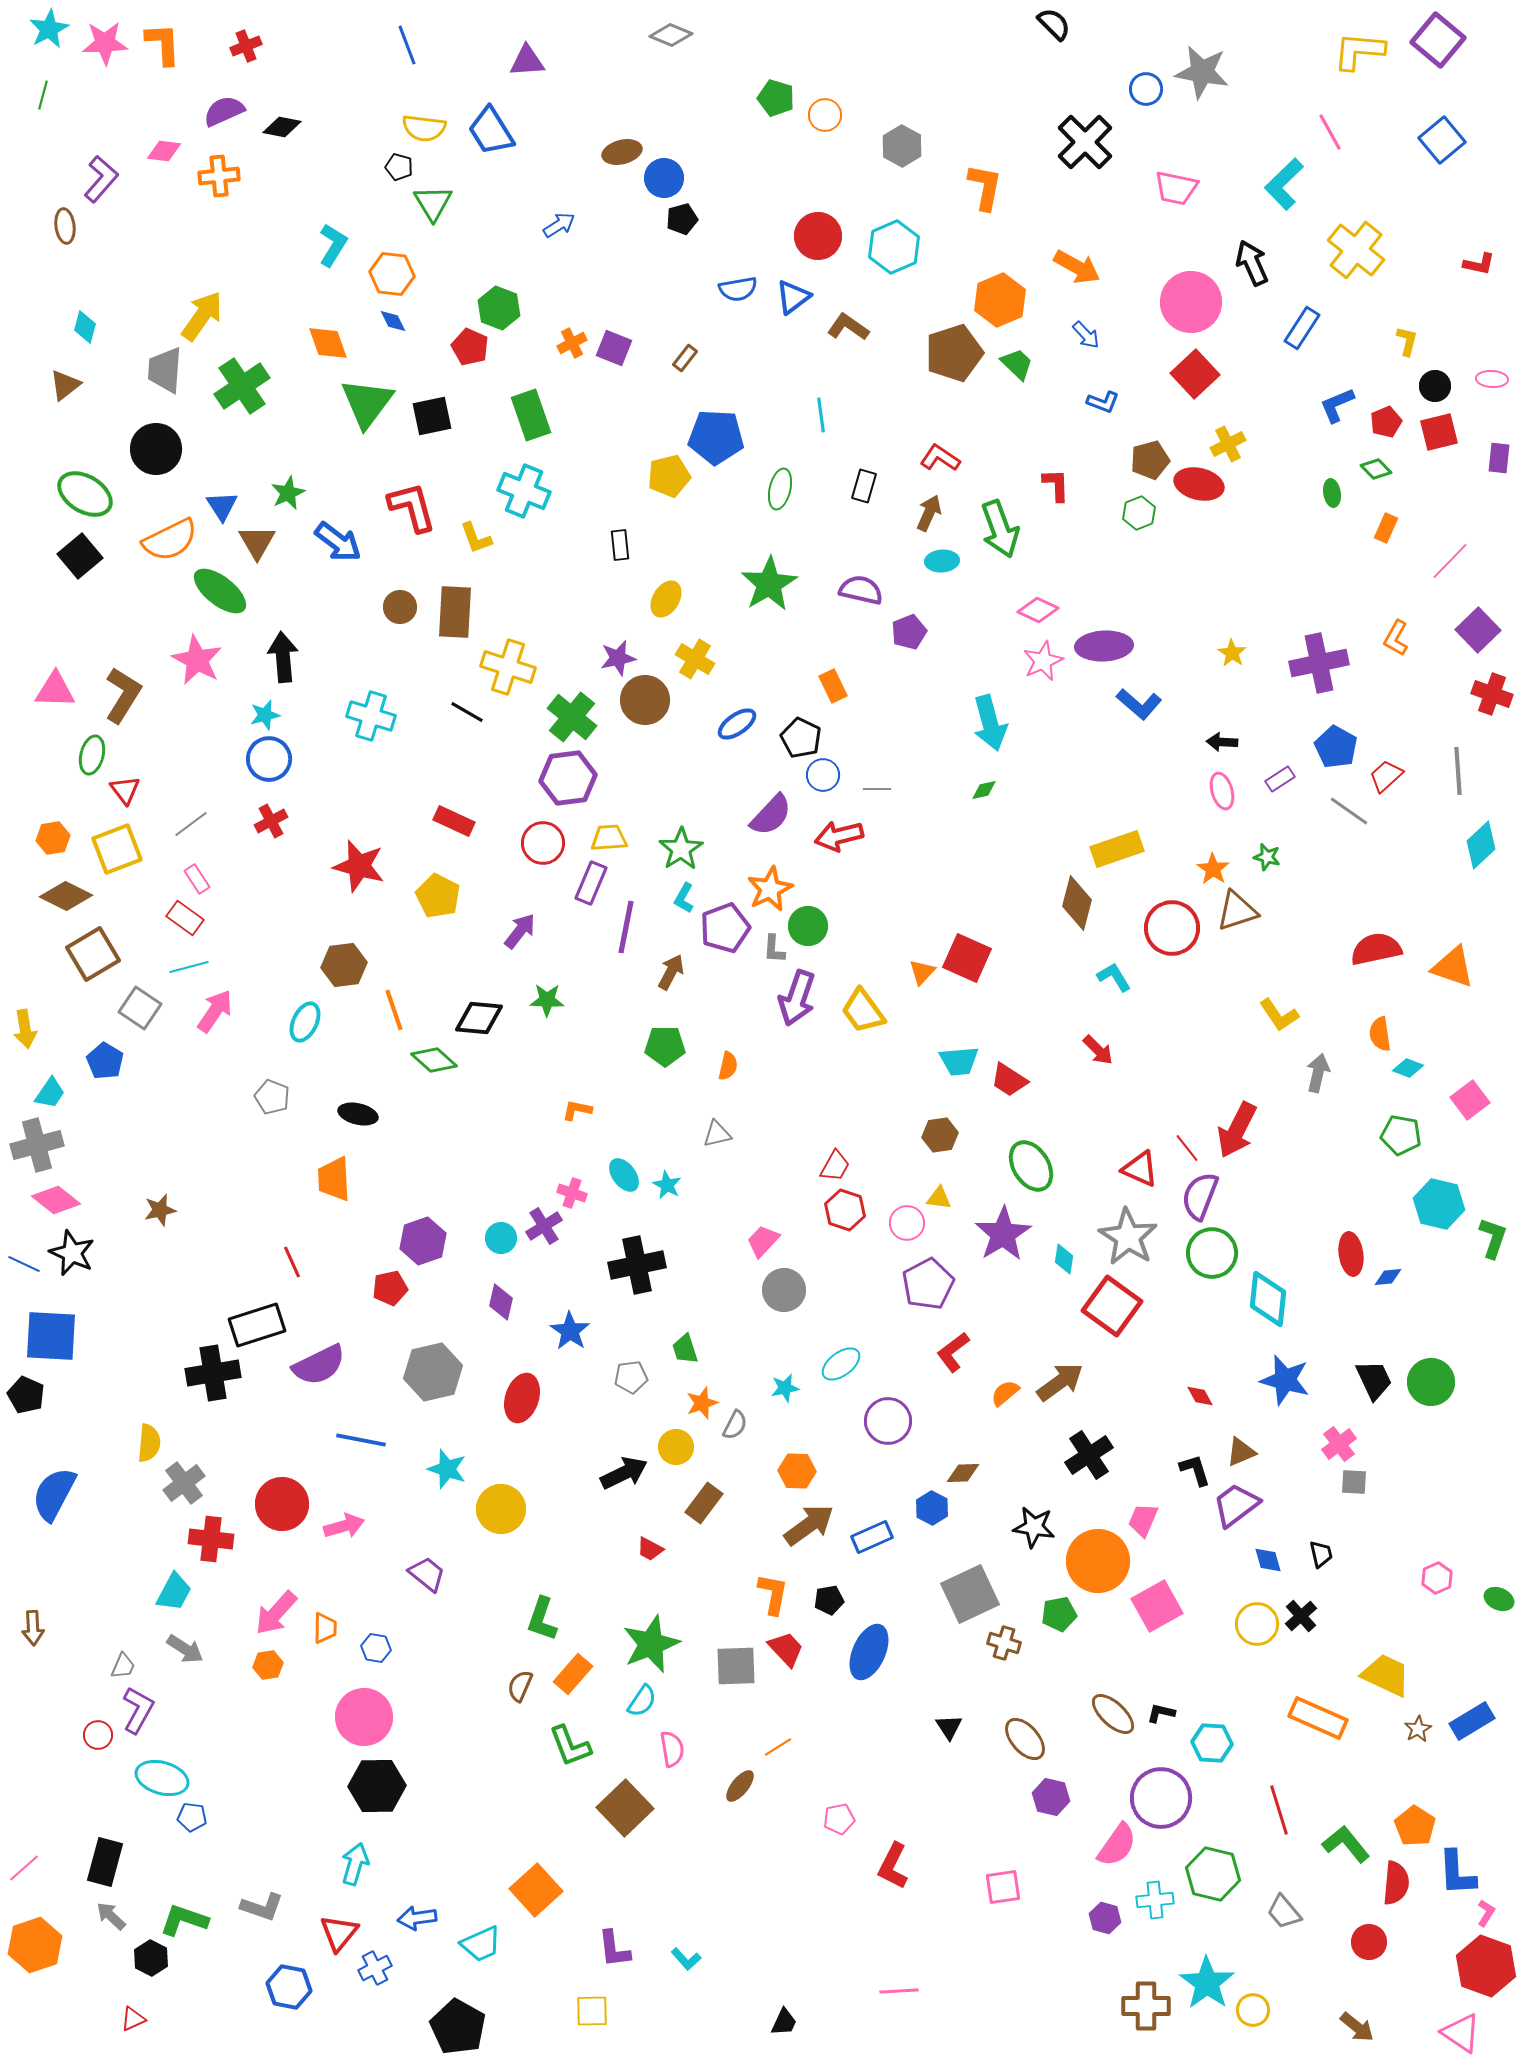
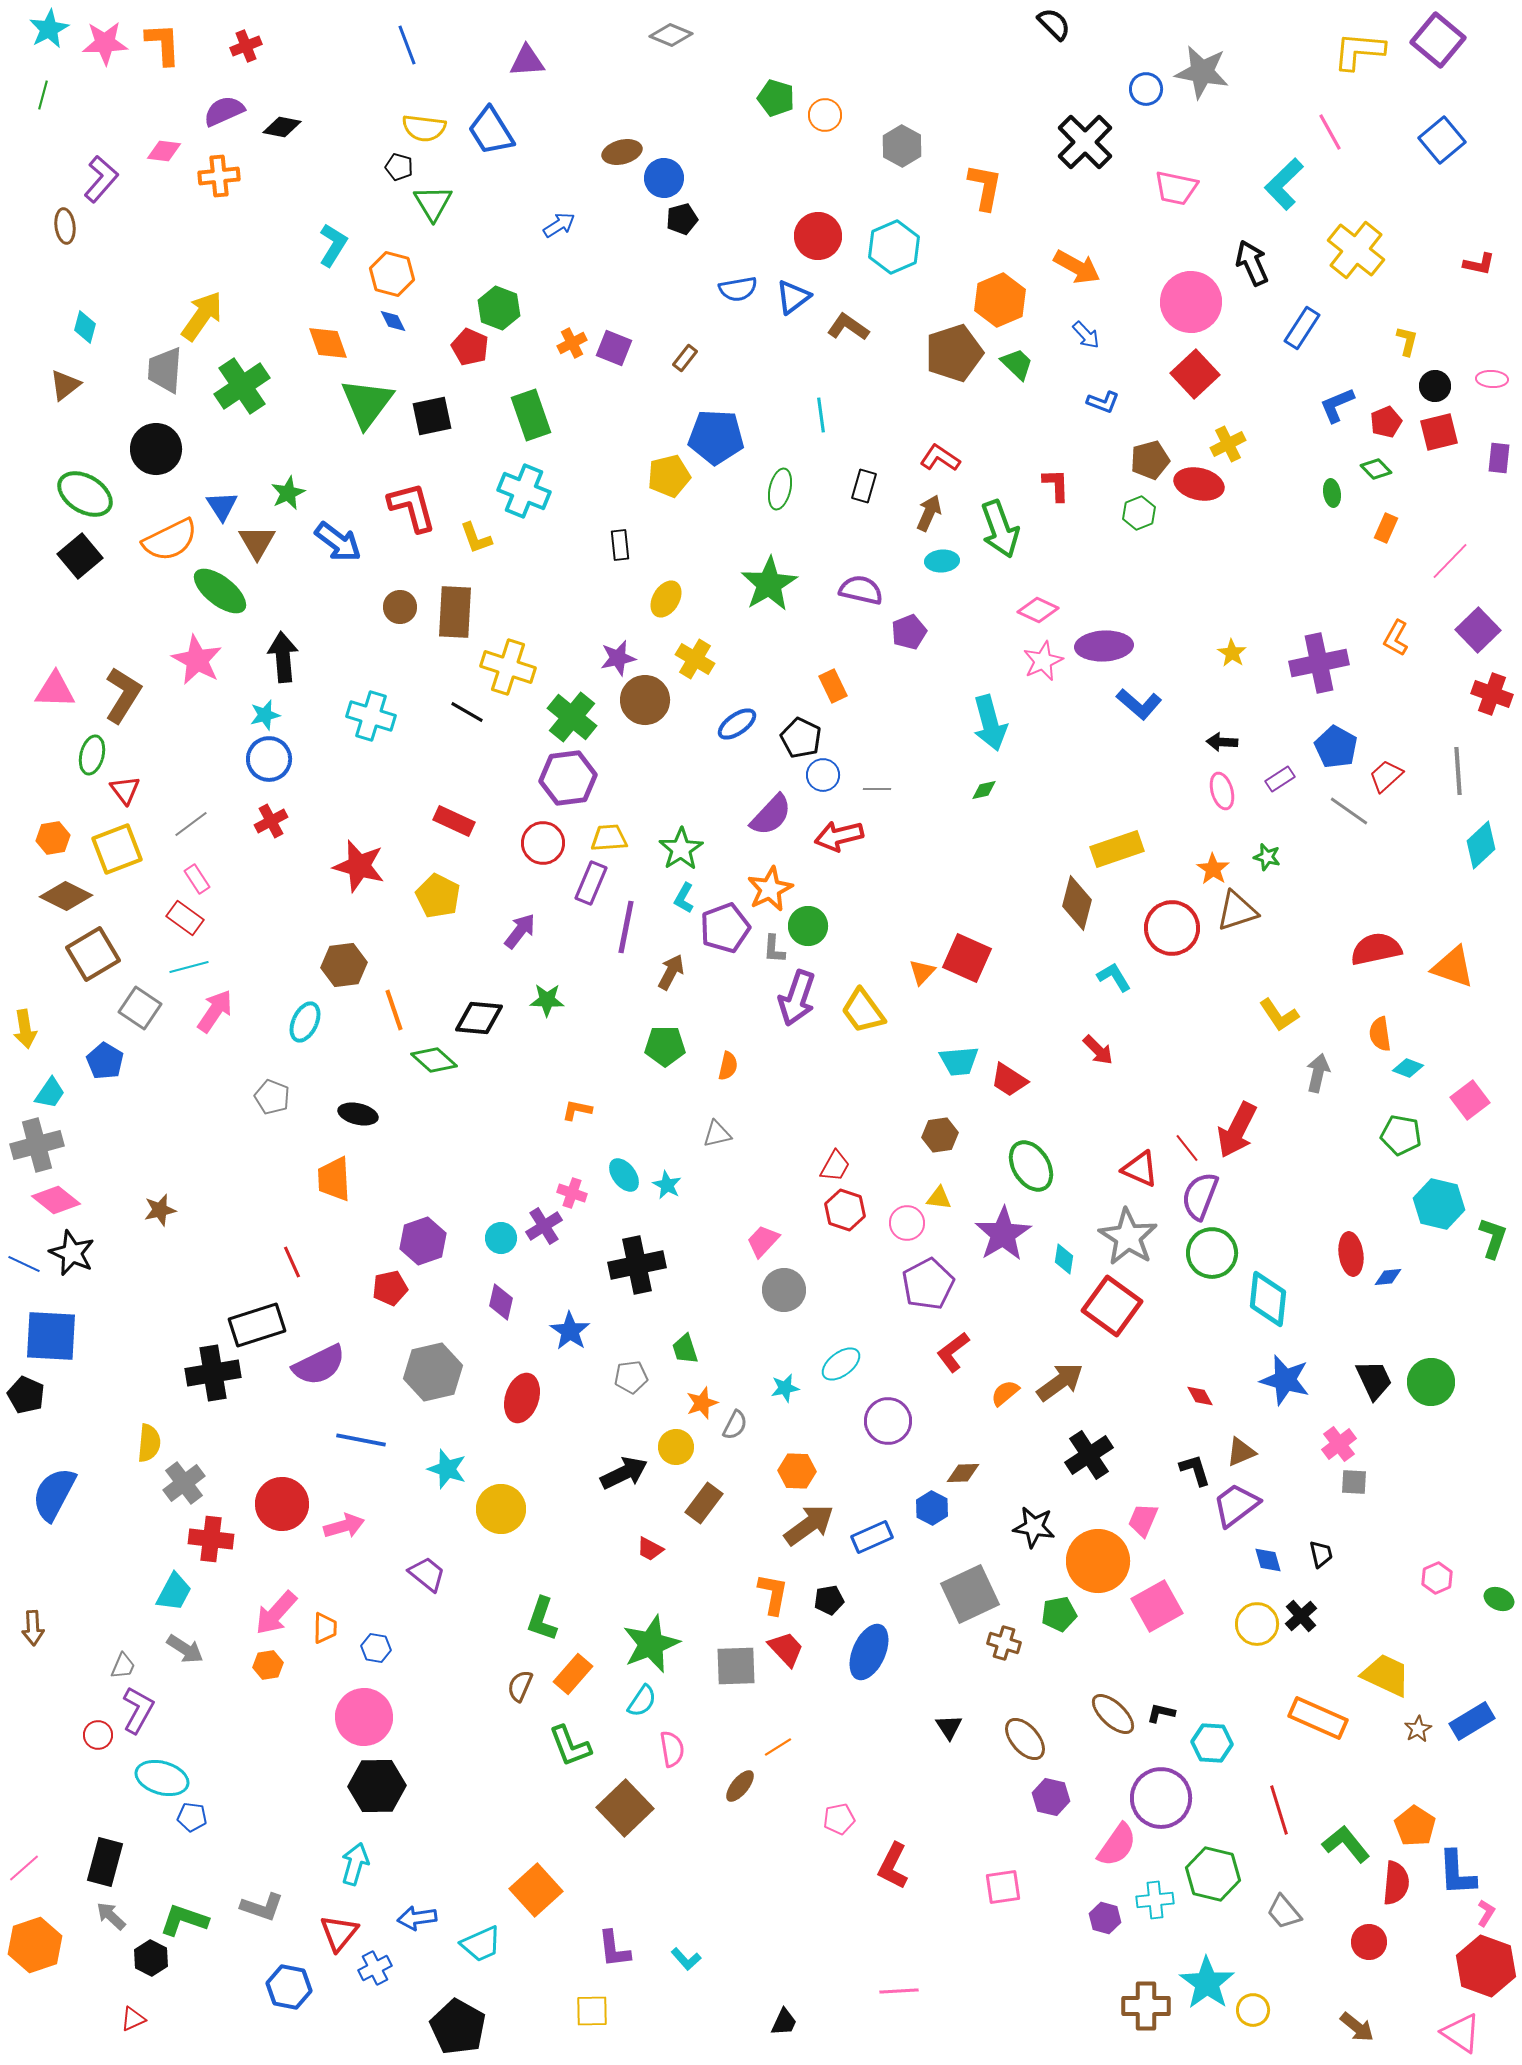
orange hexagon at (392, 274): rotated 9 degrees clockwise
